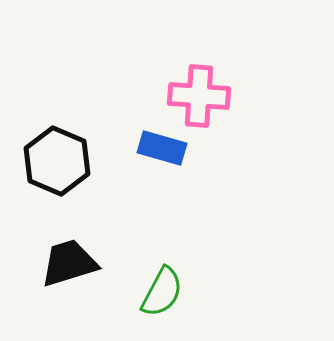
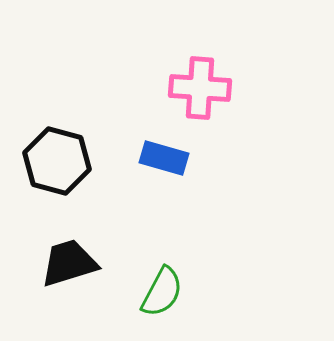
pink cross: moved 1 px right, 8 px up
blue rectangle: moved 2 px right, 10 px down
black hexagon: rotated 8 degrees counterclockwise
